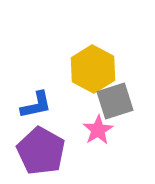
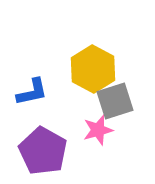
blue L-shape: moved 4 px left, 13 px up
pink star: rotated 16 degrees clockwise
purple pentagon: moved 2 px right
